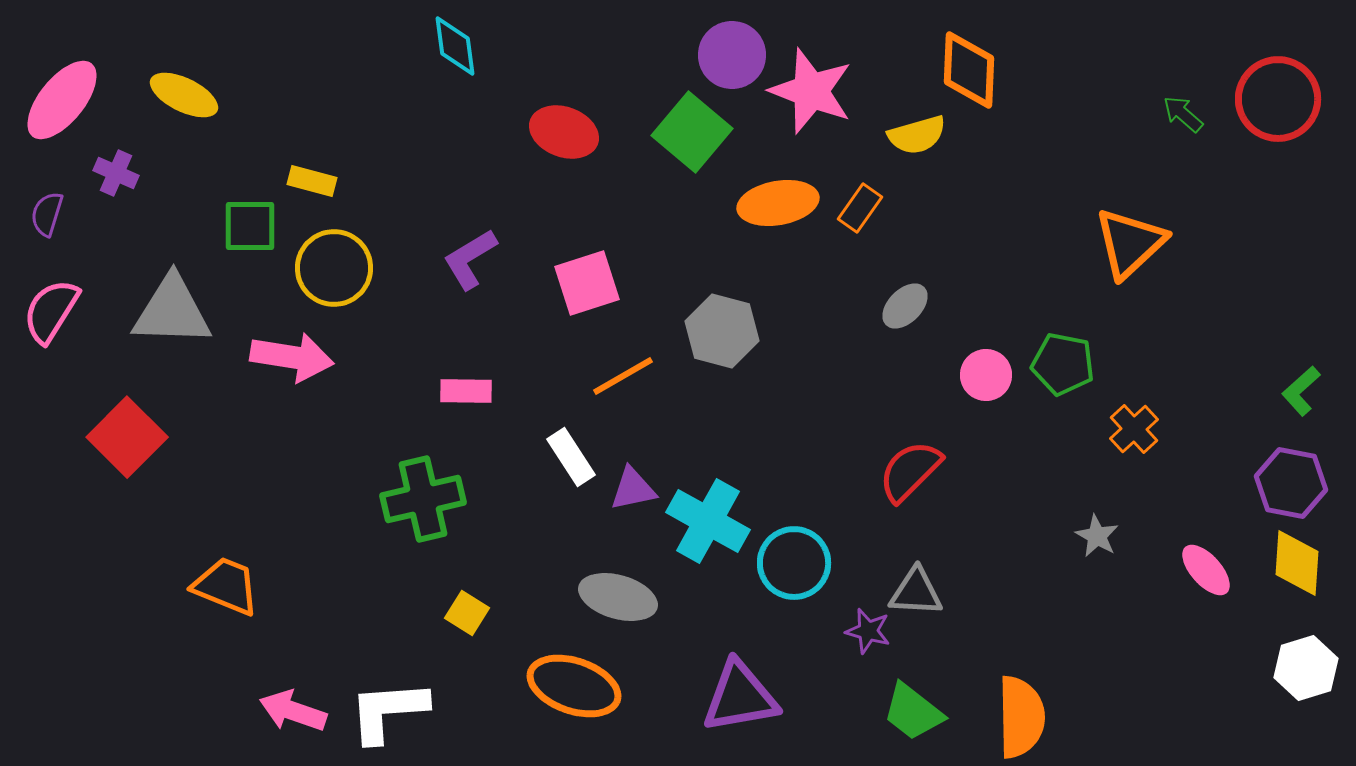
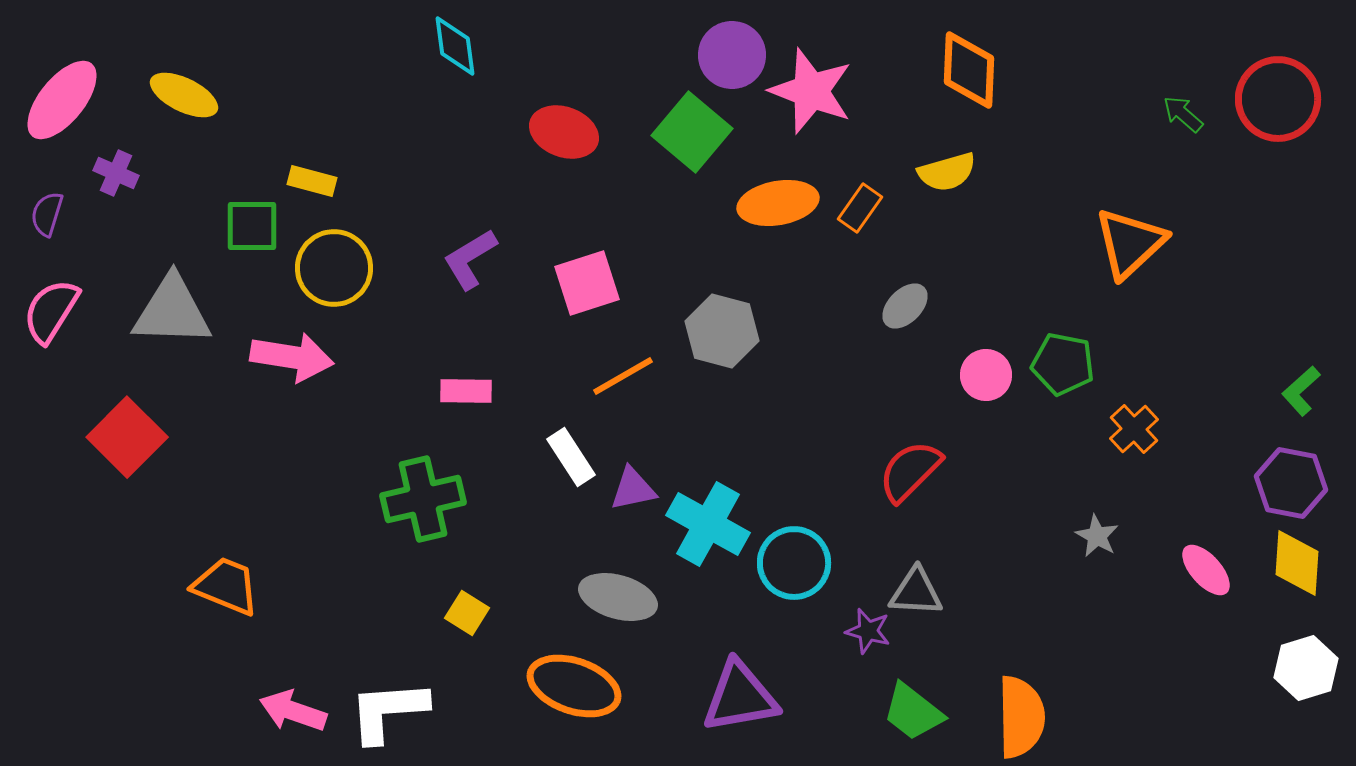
yellow semicircle at (917, 135): moved 30 px right, 37 px down
green square at (250, 226): moved 2 px right
cyan cross at (708, 521): moved 3 px down
